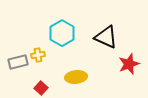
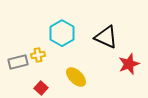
yellow ellipse: rotated 50 degrees clockwise
